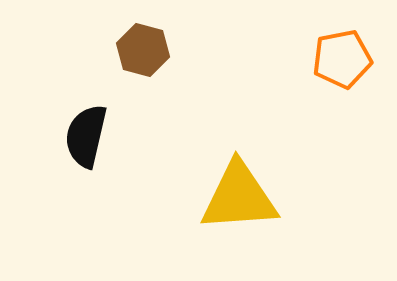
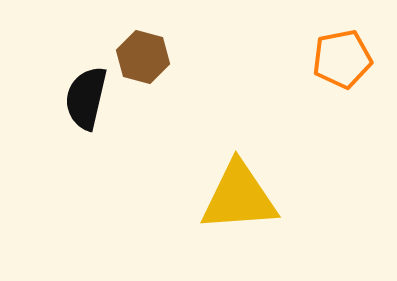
brown hexagon: moved 7 px down
black semicircle: moved 38 px up
